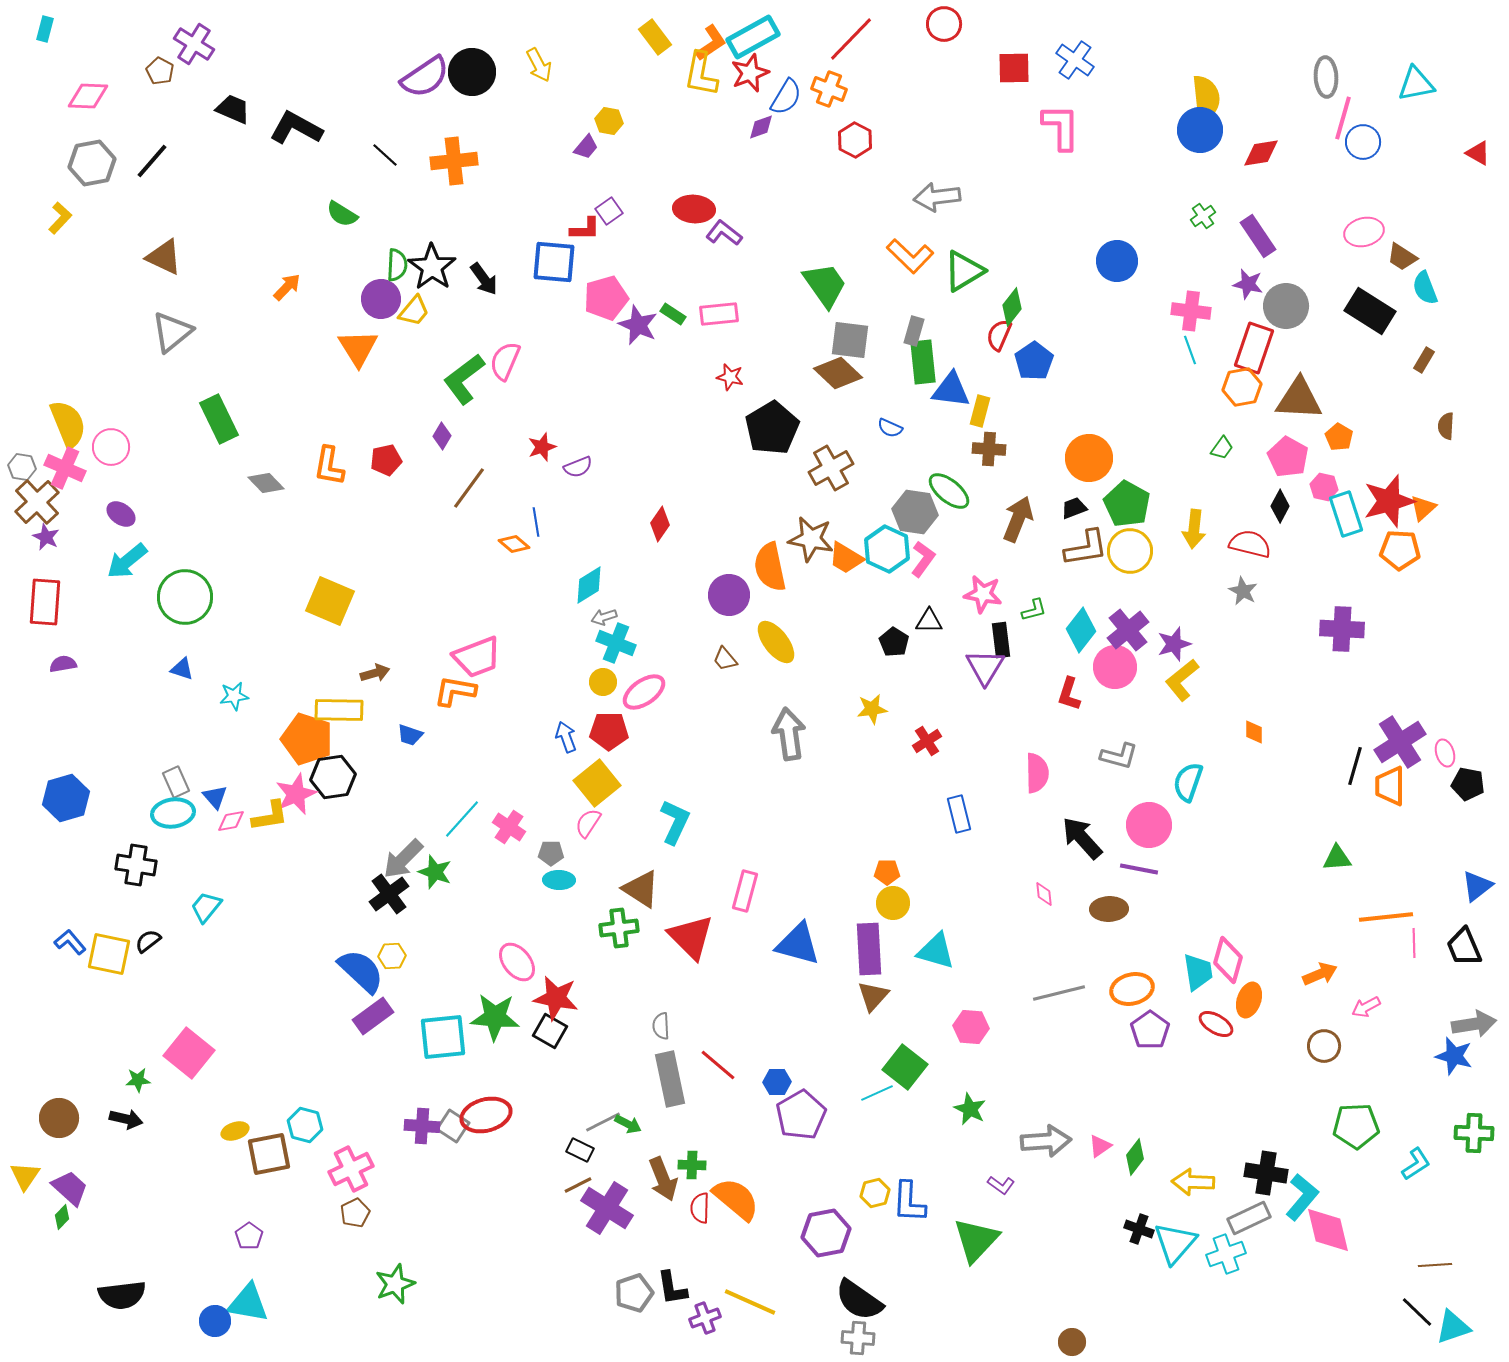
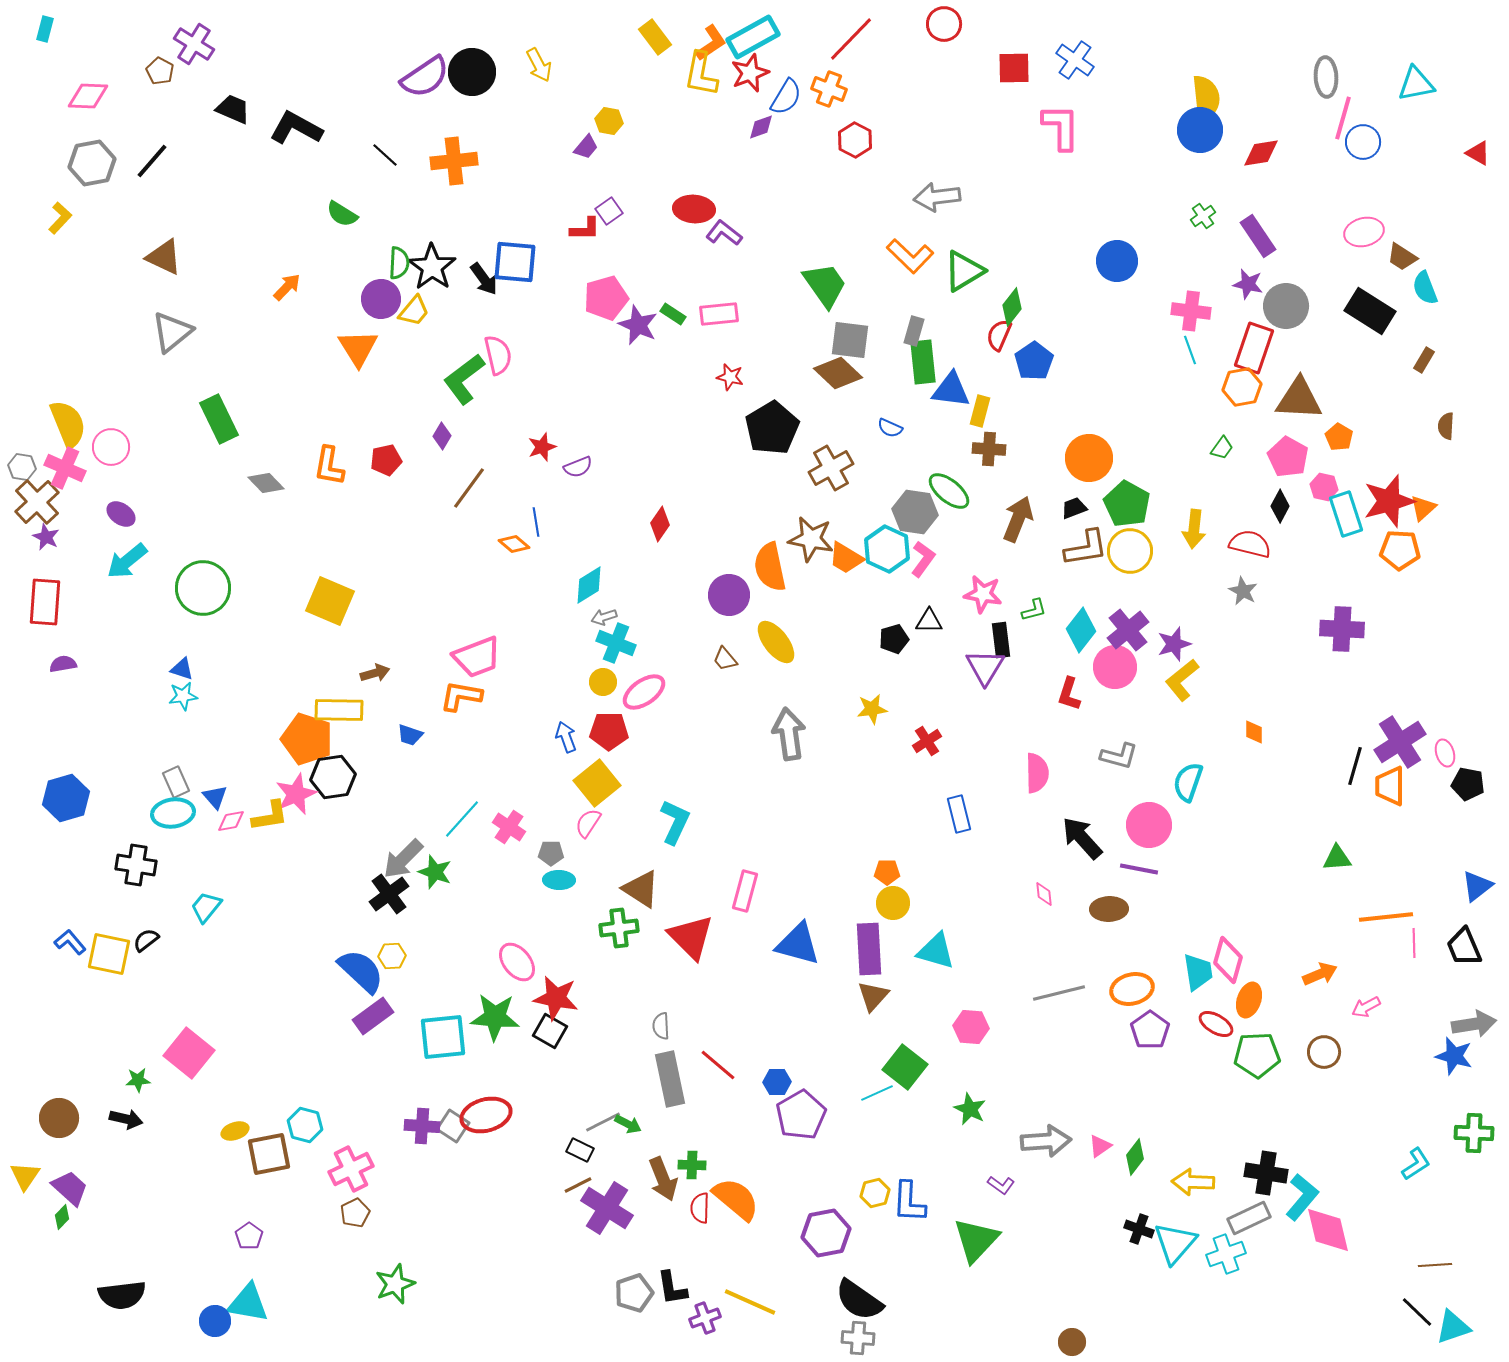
blue square at (554, 262): moved 39 px left
green semicircle at (397, 265): moved 2 px right, 2 px up
pink semicircle at (505, 361): moved 7 px left, 6 px up; rotated 144 degrees clockwise
green circle at (185, 597): moved 18 px right, 9 px up
black pentagon at (894, 642): moved 3 px up; rotated 24 degrees clockwise
orange L-shape at (455, 691): moved 6 px right, 5 px down
cyan star at (234, 696): moved 51 px left
black semicircle at (148, 941): moved 2 px left, 1 px up
brown circle at (1324, 1046): moved 6 px down
green pentagon at (1356, 1126): moved 99 px left, 71 px up
